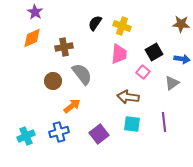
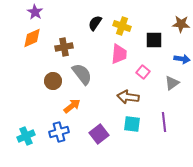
black square: moved 12 px up; rotated 30 degrees clockwise
